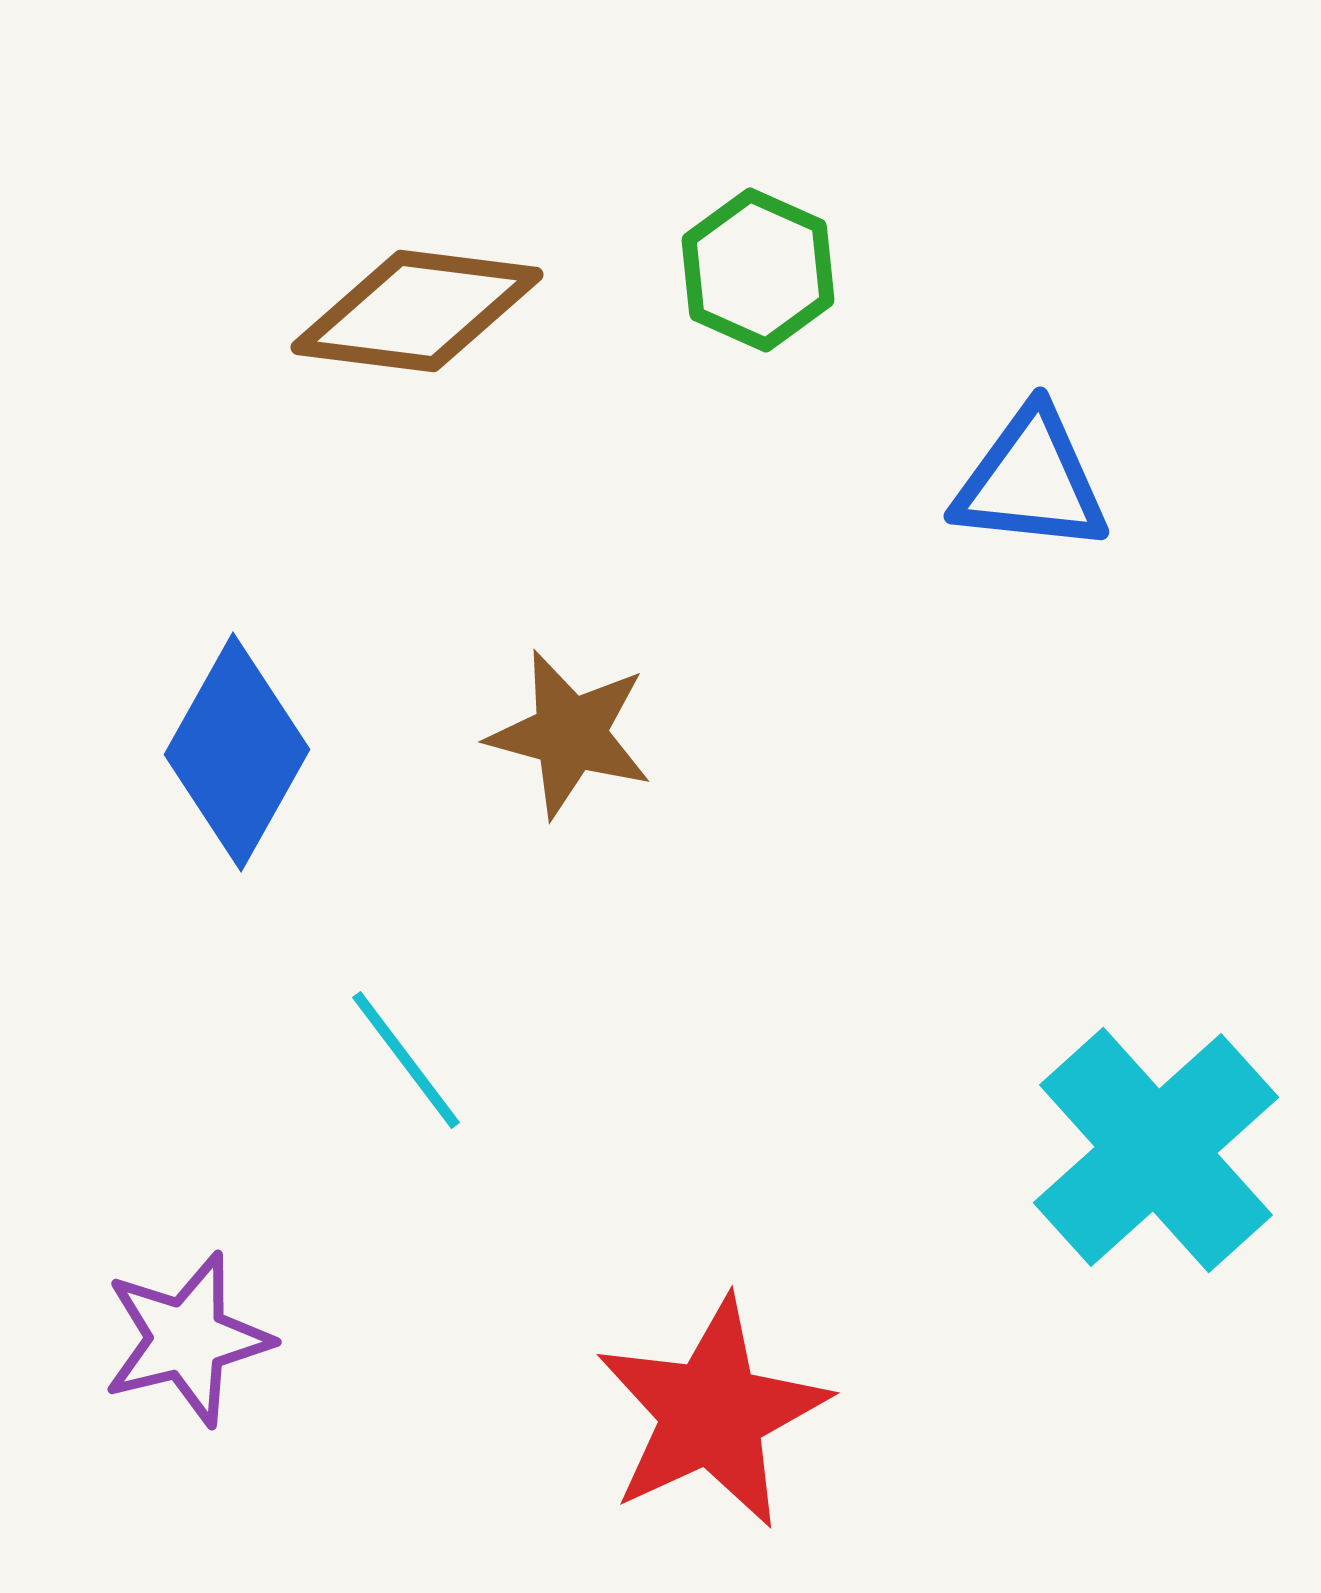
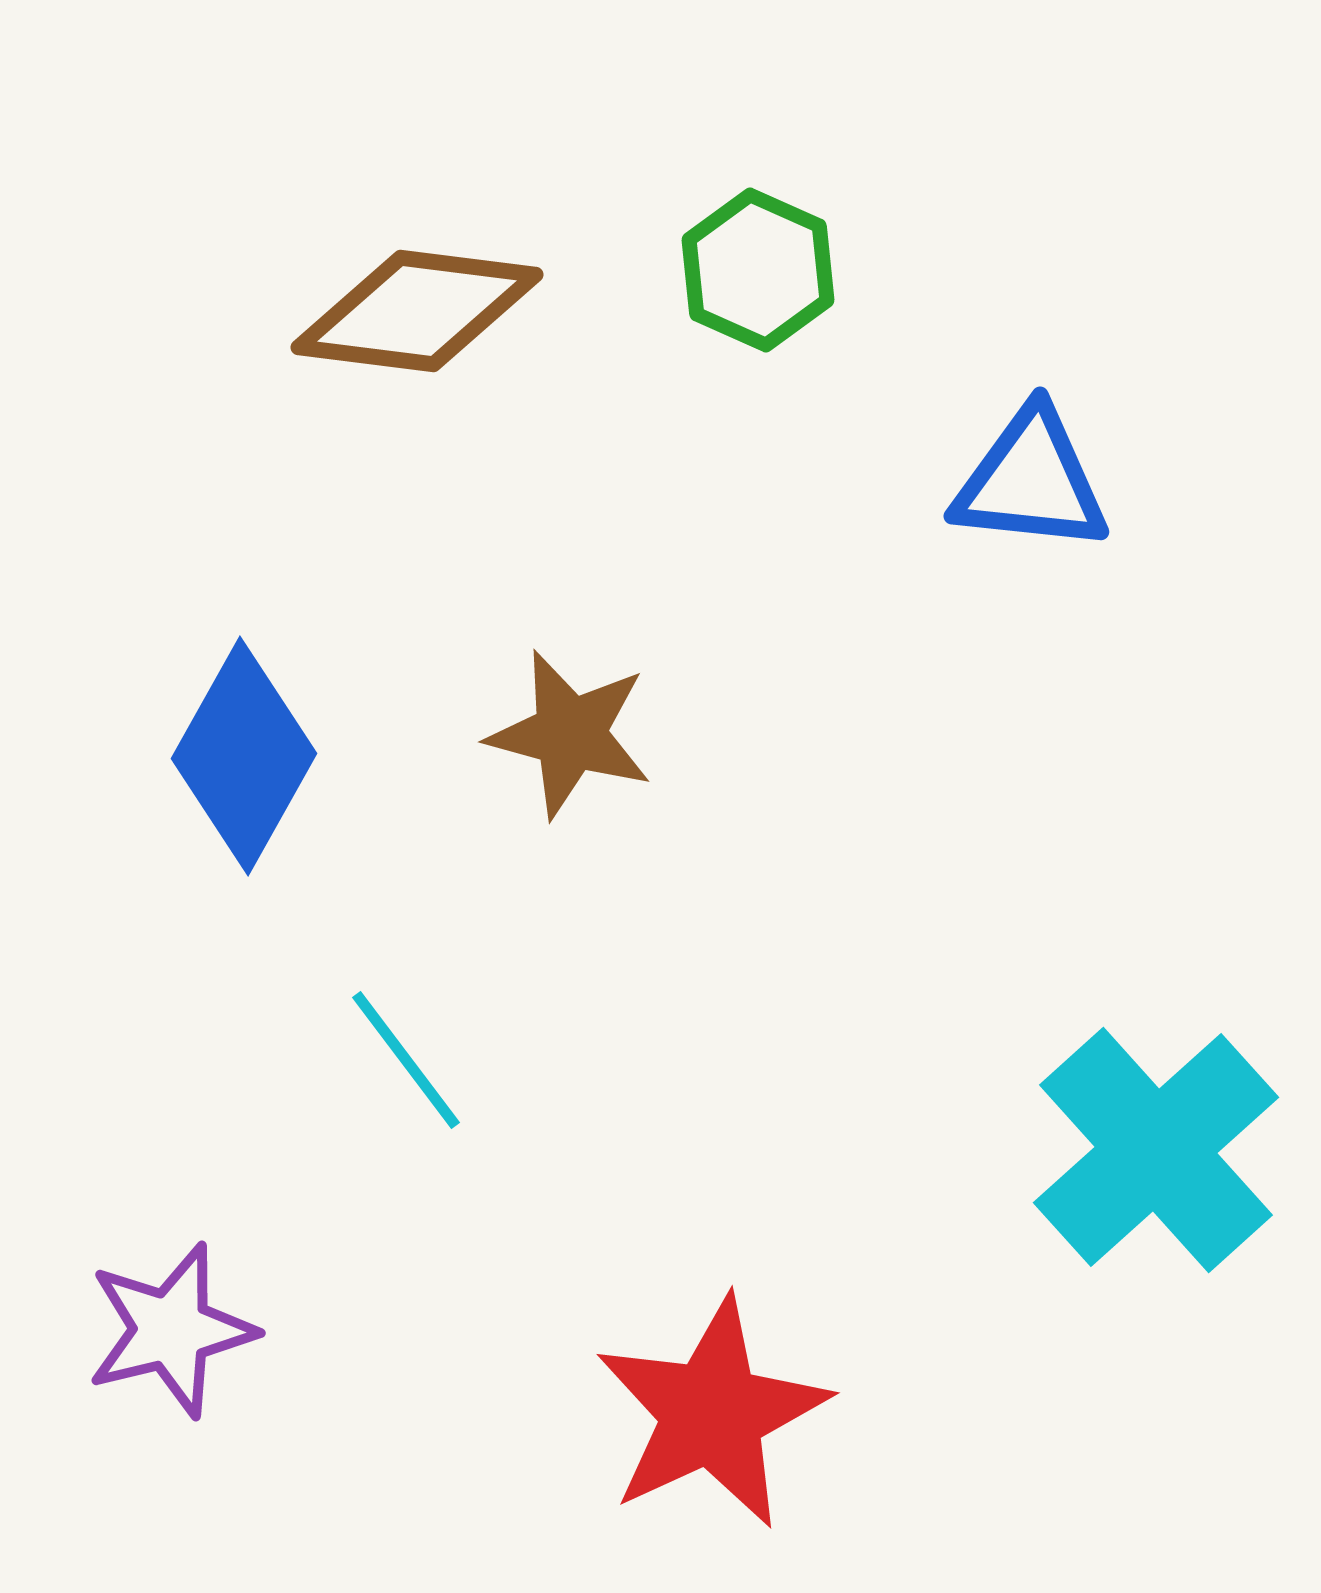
blue diamond: moved 7 px right, 4 px down
purple star: moved 16 px left, 9 px up
